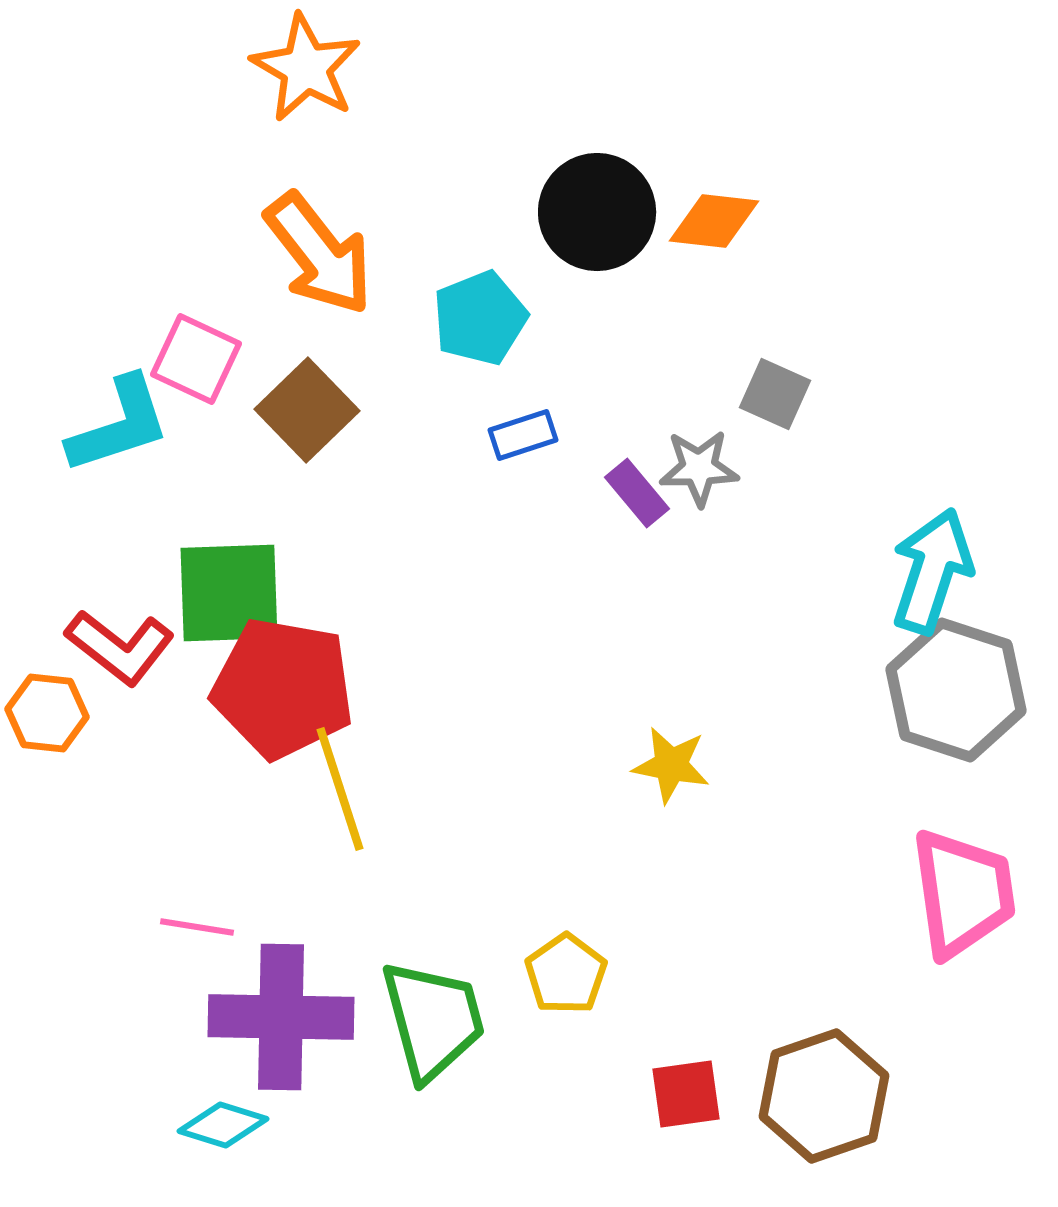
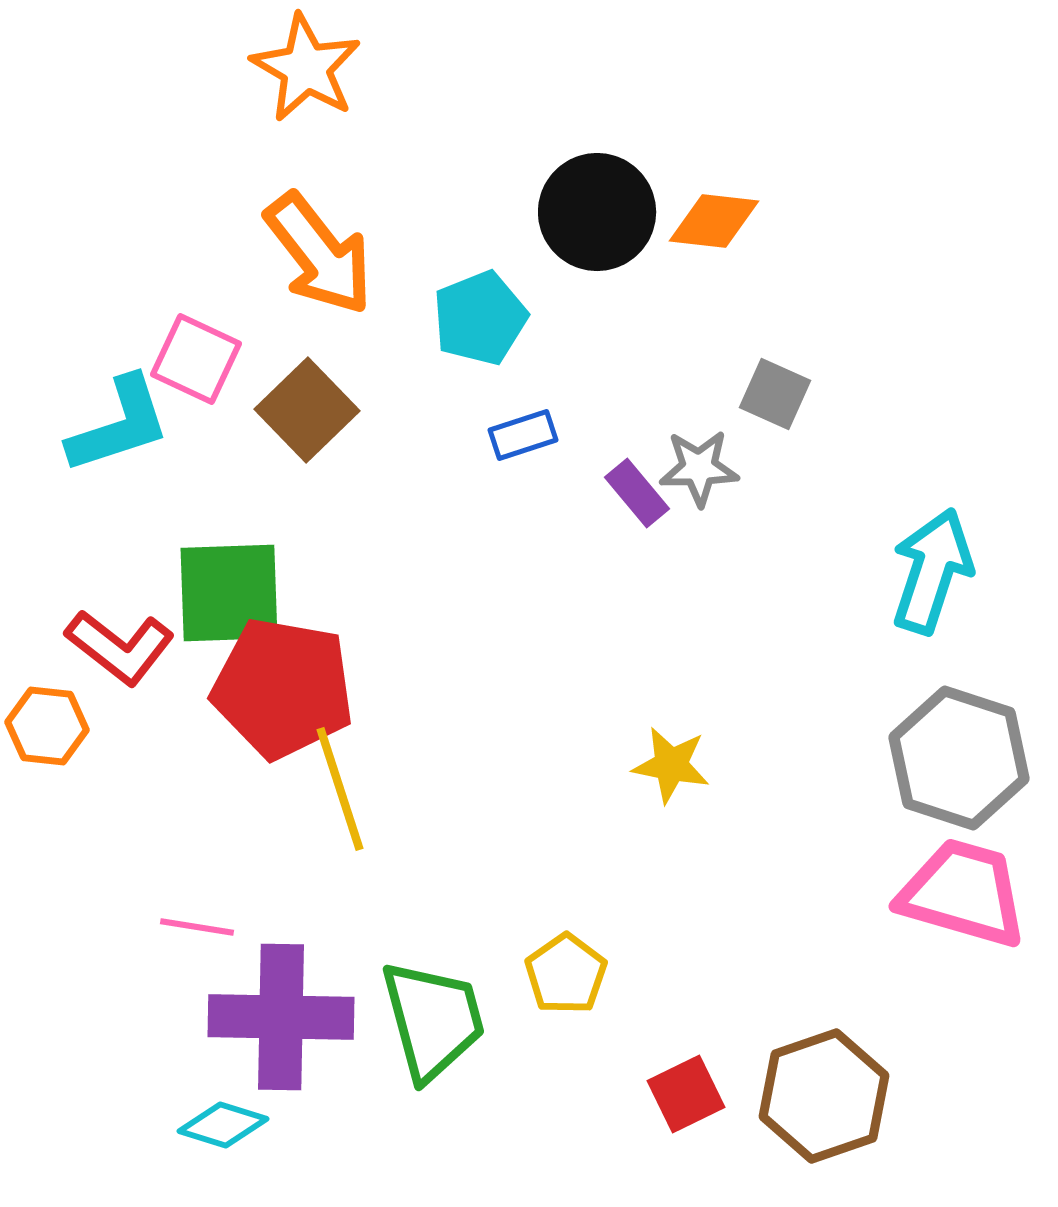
gray hexagon: moved 3 px right, 68 px down
orange hexagon: moved 13 px down
pink trapezoid: rotated 66 degrees counterclockwise
red square: rotated 18 degrees counterclockwise
